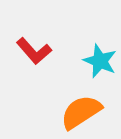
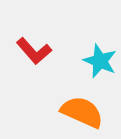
orange semicircle: moved 1 px right; rotated 57 degrees clockwise
